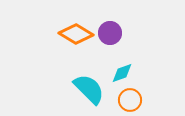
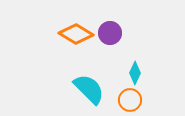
cyan diamond: moved 13 px right; rotated 45 degrees counterclockwise
